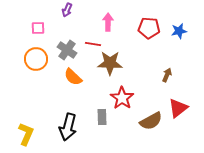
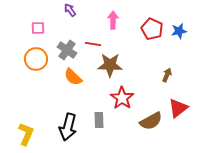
purple arrow: moved 3 px right; rotated 120 degrees clockwise
pink arrow: moved 5 px right, 2 px up
red pentagon: moved 3 px right, 1 px down; rotated 20 degrees clockwise
brown star: moved 2 px down
gray rectangle: moved 3 px left, 3 px down
